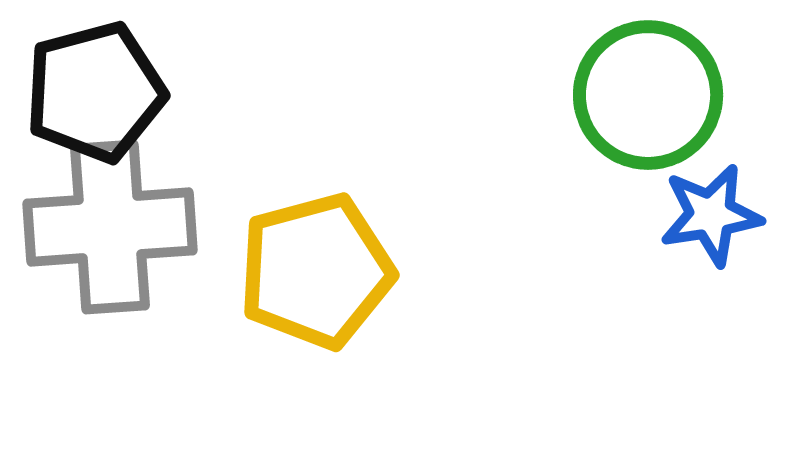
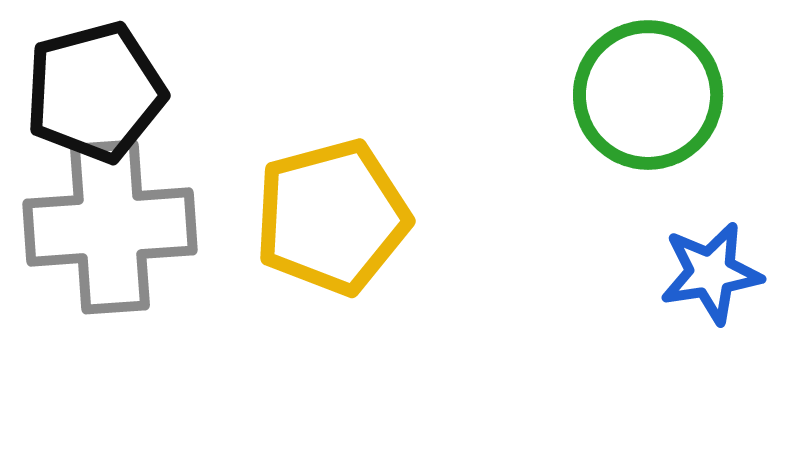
blue star: moved 58 px down
yellow pentagon: moved 16 px right, 54 px up
